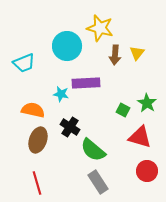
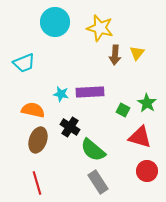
cyan circle: moved 12 px left, 24 px up
purple rectangle: moved 4 px right, 9 px down
